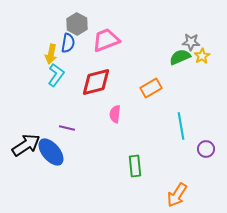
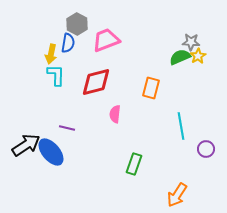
yellow star: moved 4 px left
cyan L-shape: rotated 35 degrees counterclockwise
orange rectangle: rotated 45 degrees counterclockwise
green rectangle: moved 1 px left, 2 px up; rotated 25 degrees clockwise
